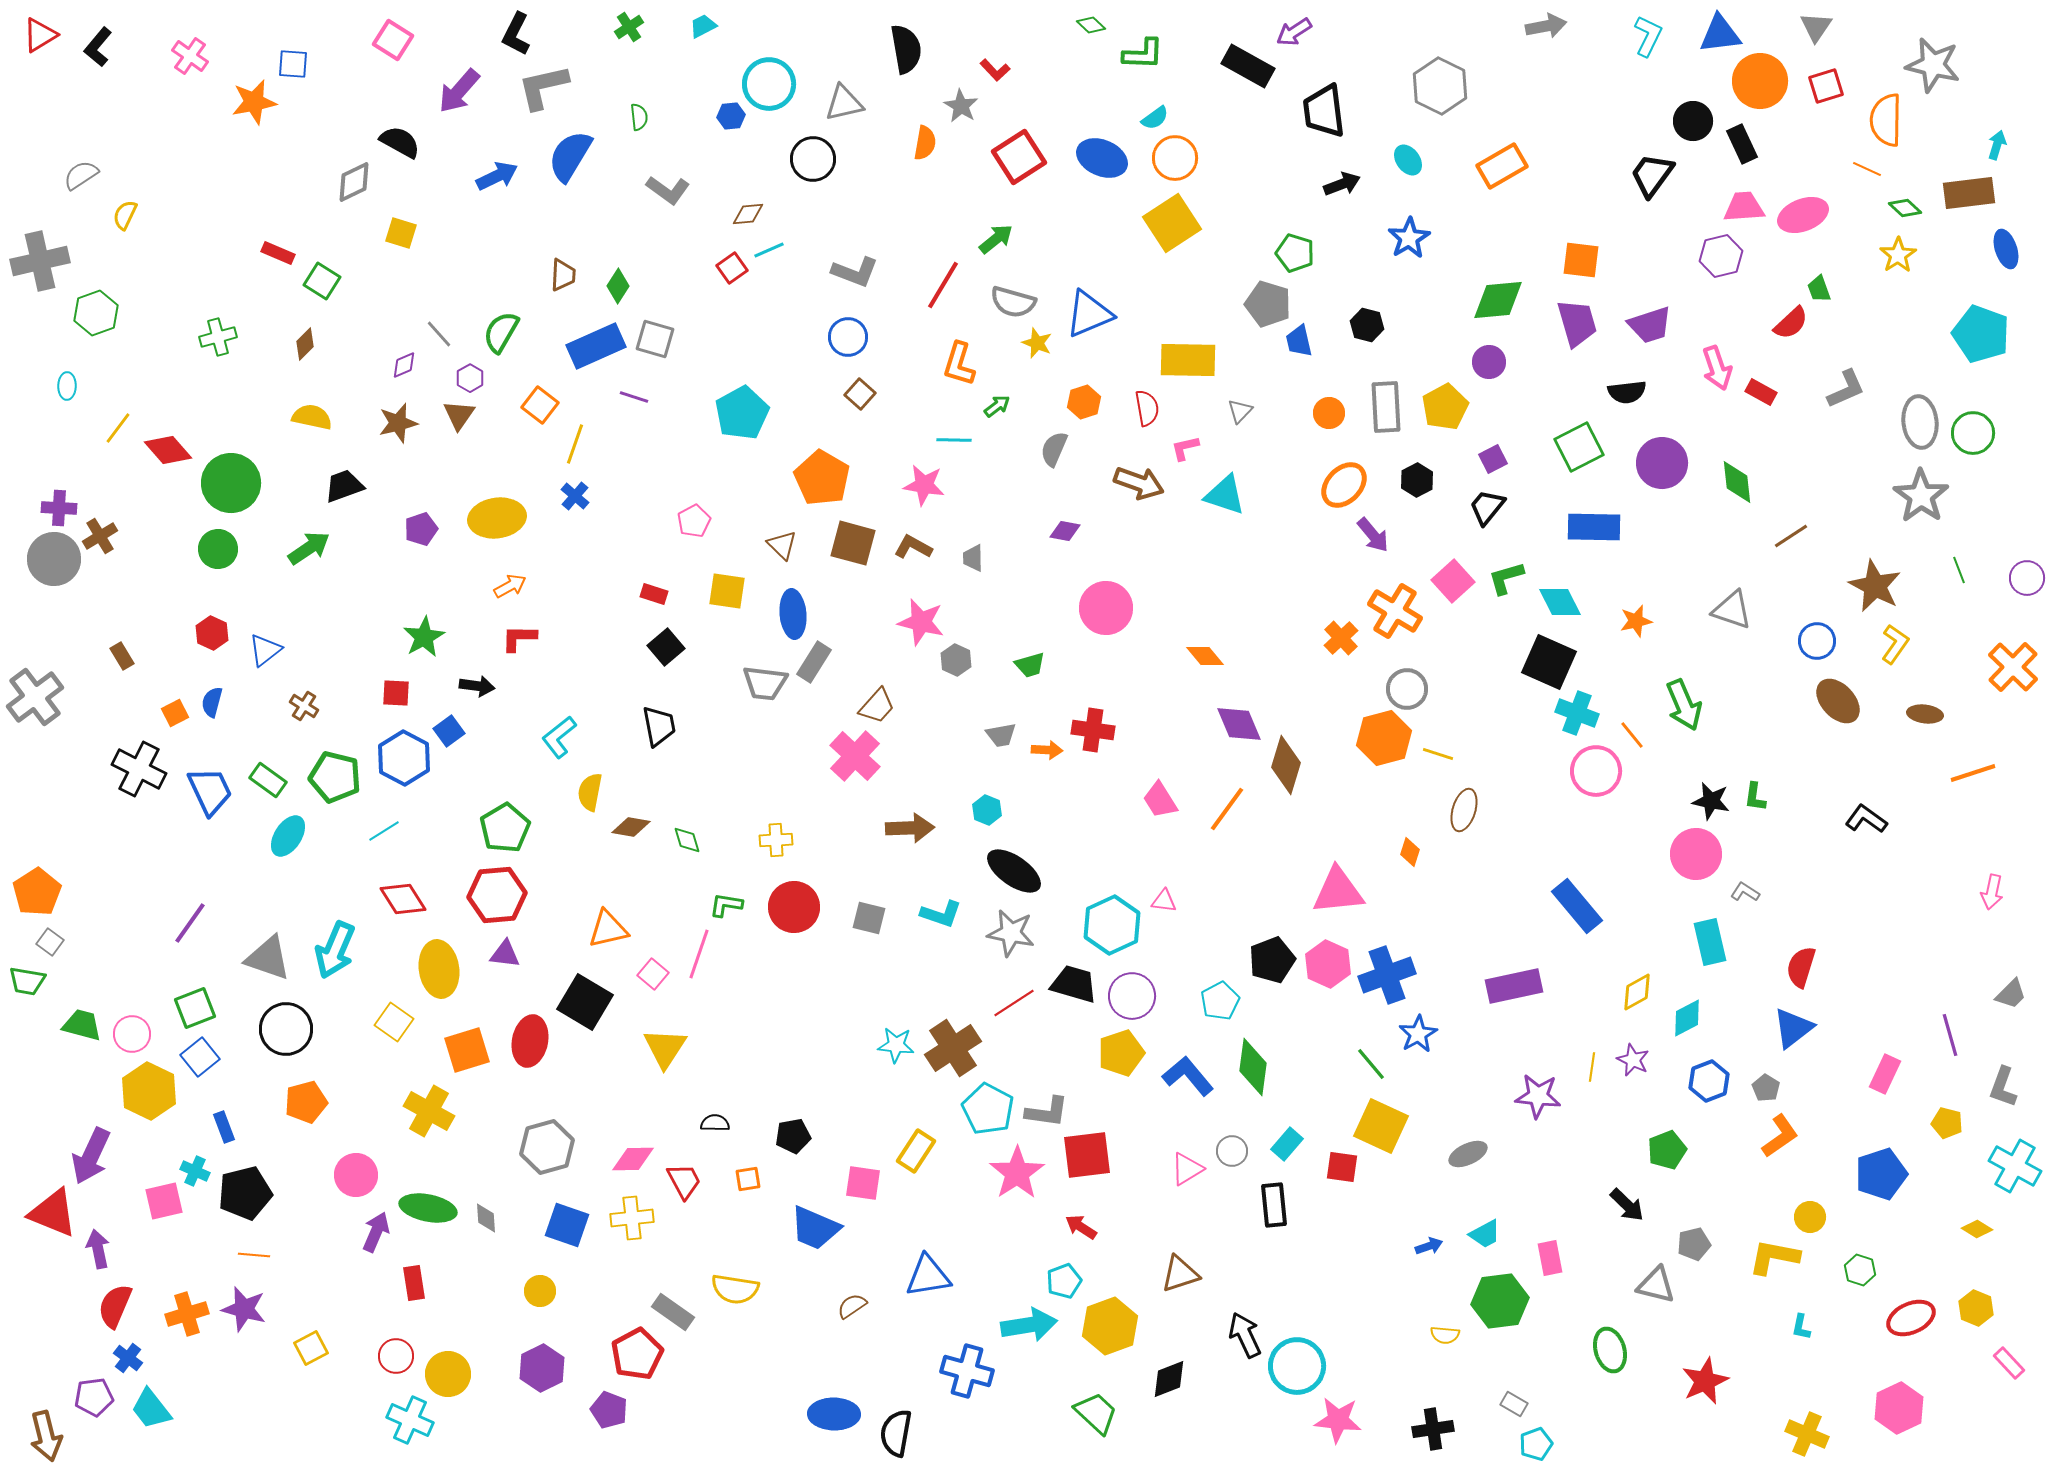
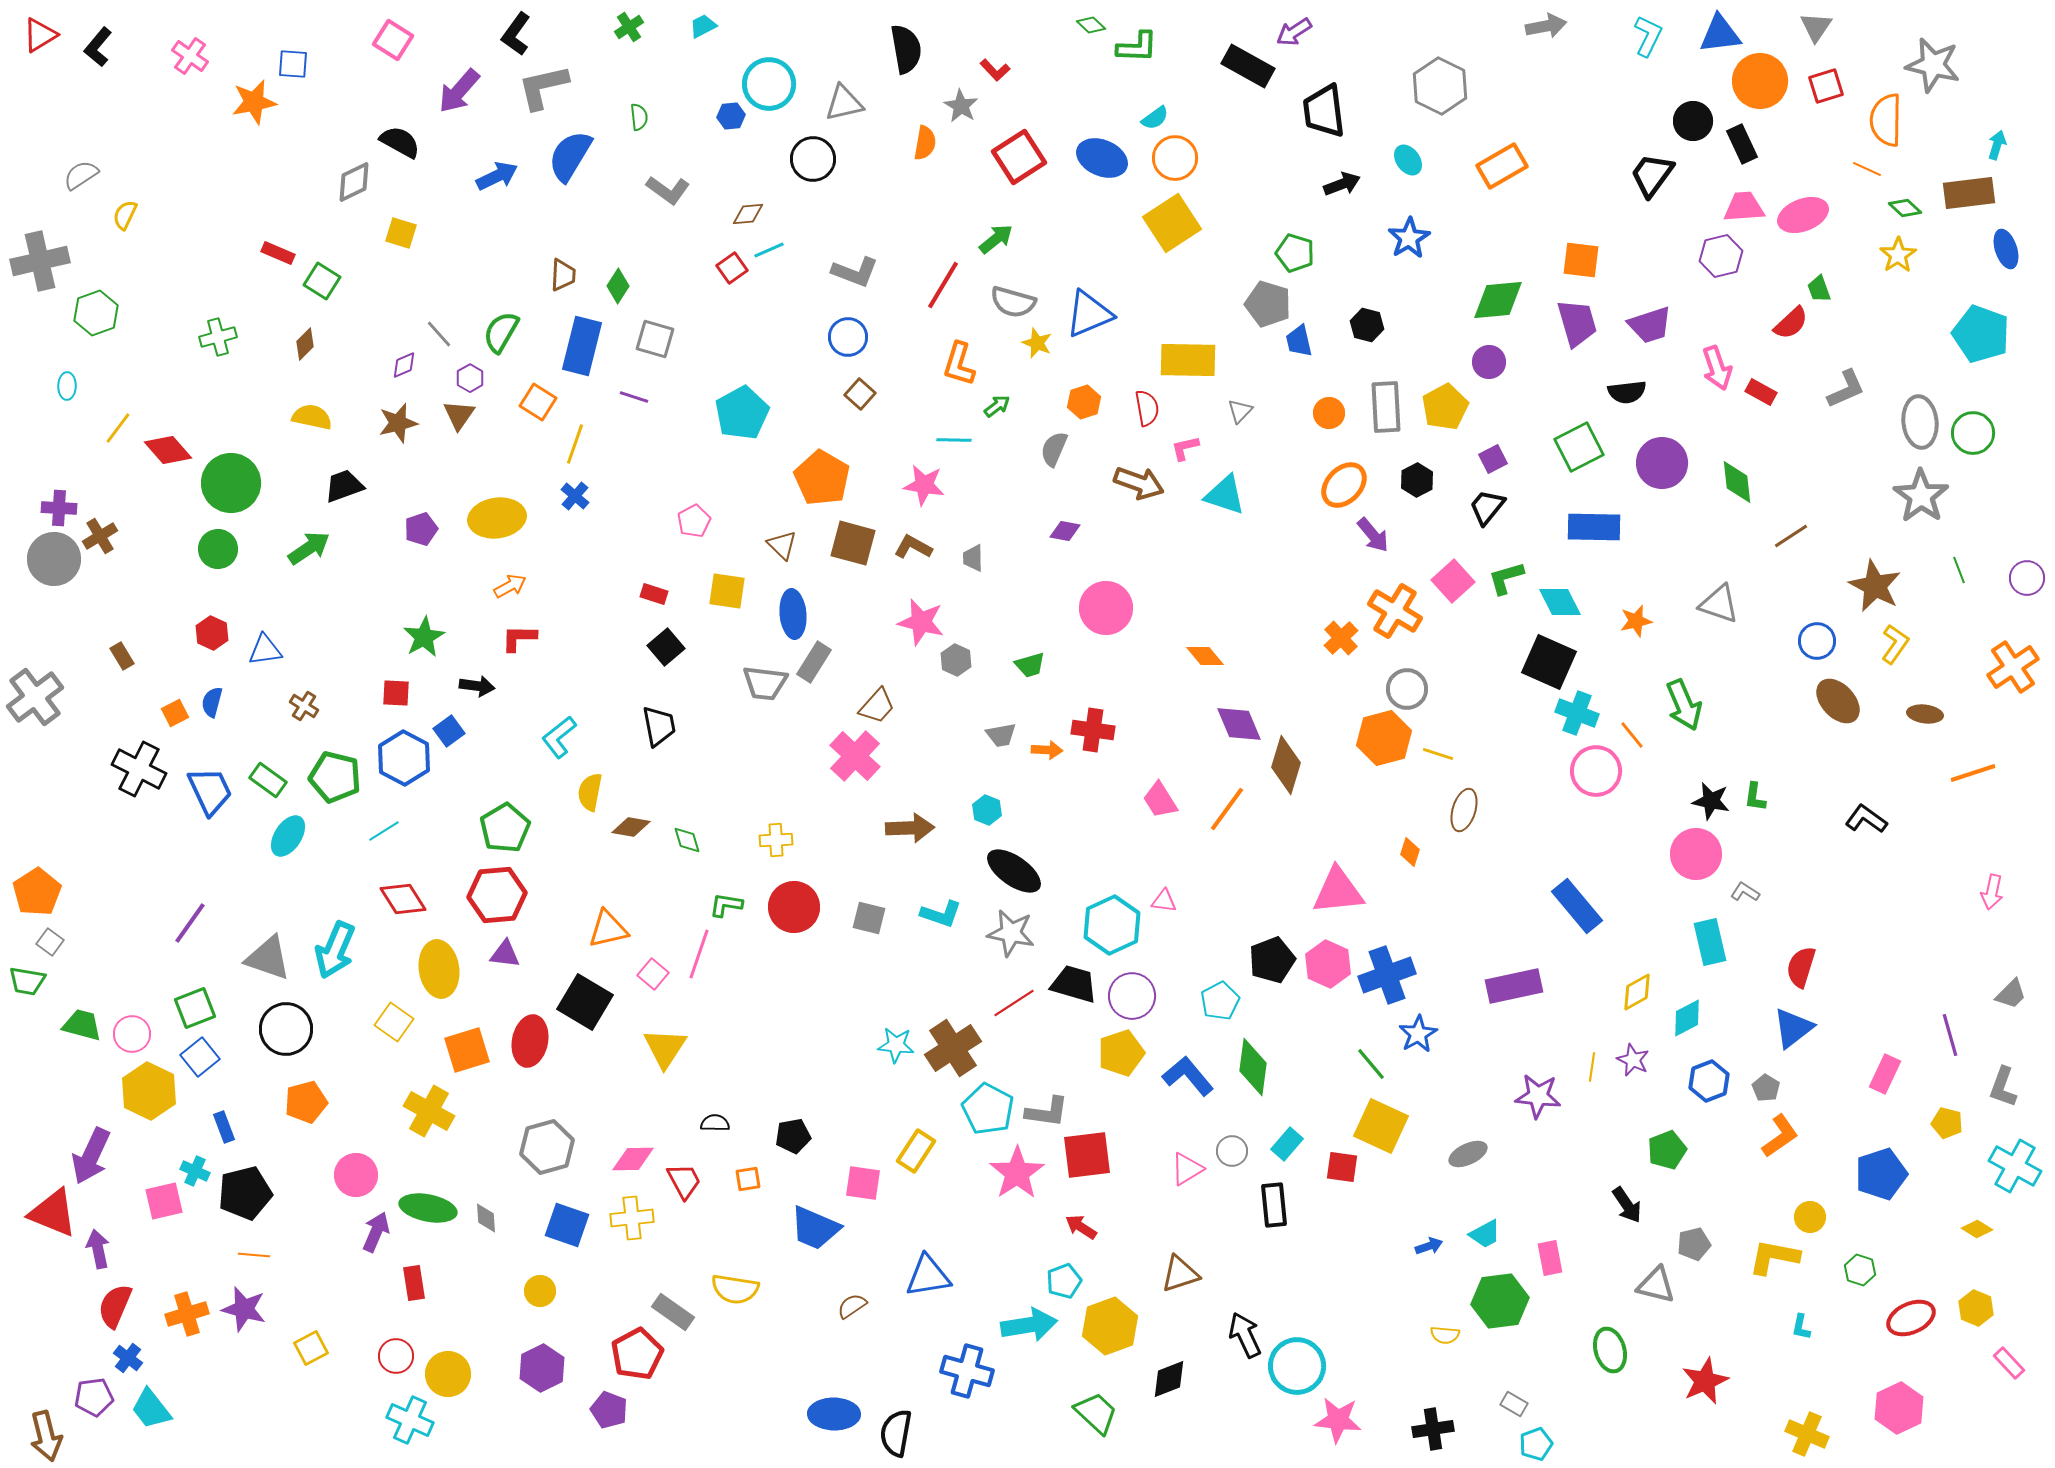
black L-shape at (516, 34): rotated 9 degrees clockwise
green L-shape at (1143, 54): moved 6 px left, 7 px up
blue rectangle at (596, 346): moved 14 px left; rotated 52 degrees counterclockwise
orange square at (540, 405): moved 2 px left, 3 px up; rotated 6 degrees counterclockwise
gray triangle at (1732, 610): moved 13 px left, 6 px up
blue triangle at (265, 650): rotated 30 degrees clockwise
orange cross at (2013, 667): rotated 12 degrees clockwise
black arrow at (1627, 1205): rotated 12 degrees clockwise
